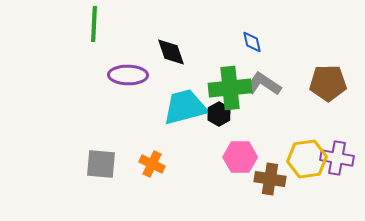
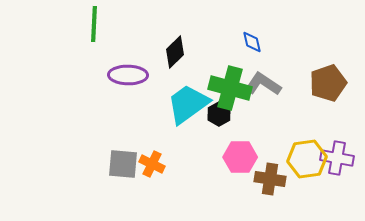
black diamond: moved 4 px right; rotated 64 degrees clockwise
brown pentagon: rotated 18 degrees counterclockwise
green cross: rotated 21 degrees clockwise
cyan trapezoid: moved 3 px right, 3 px up; rotated 21 degrees counterclockwise
gray square: moved 22 px right
